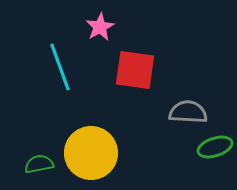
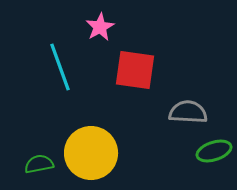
green ellipse: moved 1 px left, 4 px down
